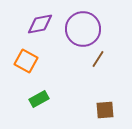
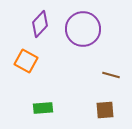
purple diamond: rotated 36 degrees counterclockwise
brown line: moved 13 px right, 16 px down; rotated 72 degrees clockwise
green rectangle: moved 4 px right, 9 px down; rotated 24 degrees clockwise
